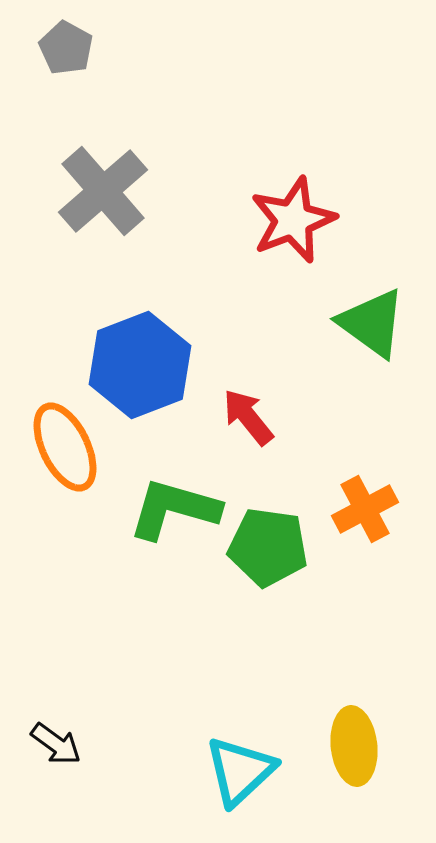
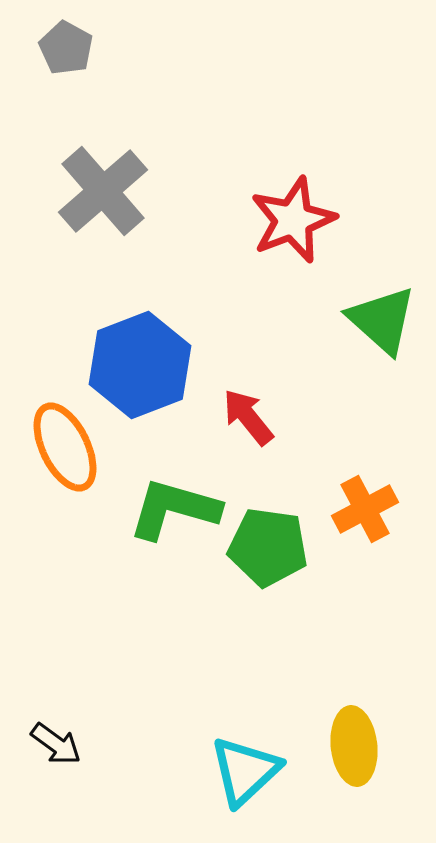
green triangle: moved 10 px right, 3 px up; rotated 6 degrees clockwise
cyan triangle: moved 5 px right
